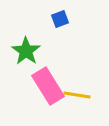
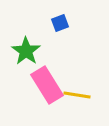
blue square: moved 4 px down
pink rectangle: moved 1 px left, 1 px up
